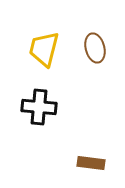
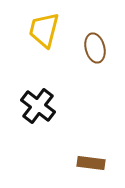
yellow trapezoid: moved 19 px up
black cross: moved 1 px left, 1 px up; rotated 32 degrees clockwise
